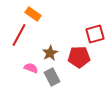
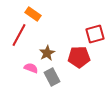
brown star: moved 3 px left
